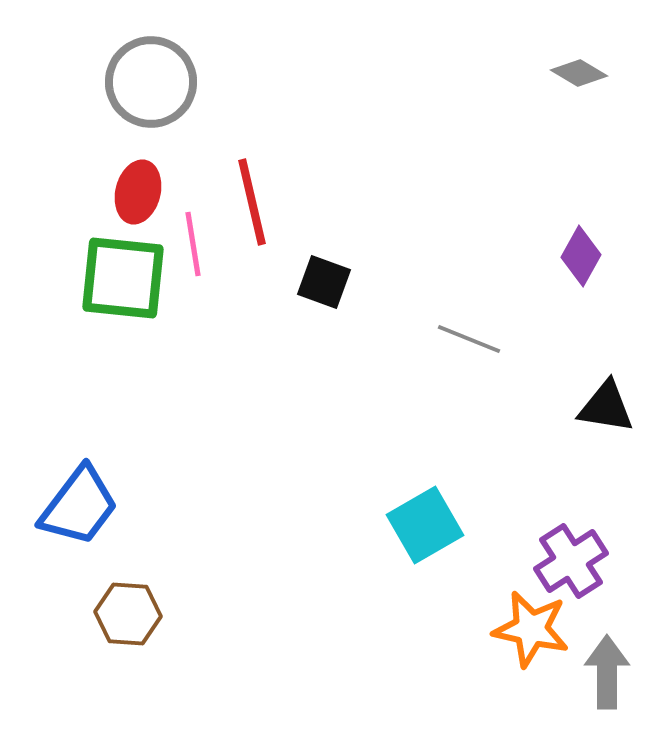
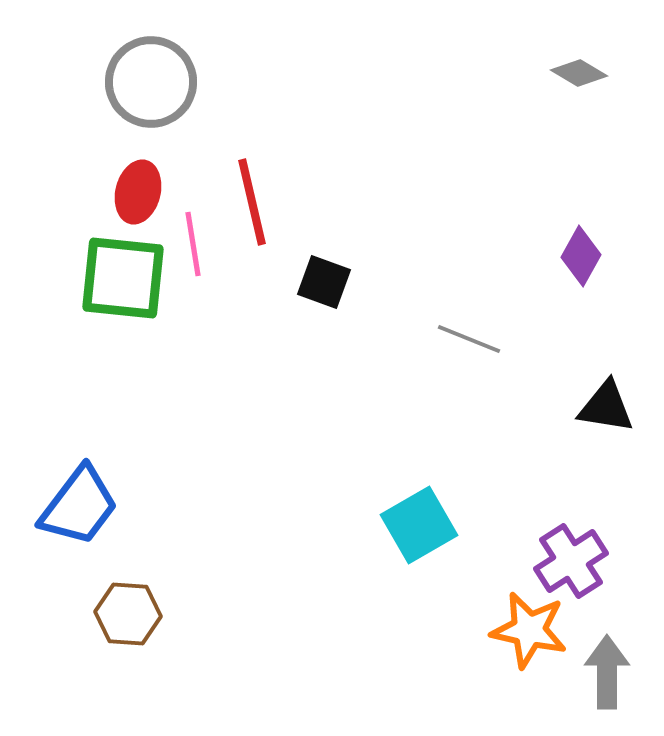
cyan square: moved 6 px left
orange star: moved 2 px left, 1 px down
